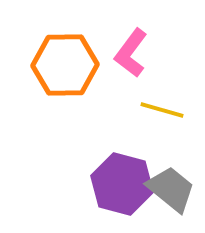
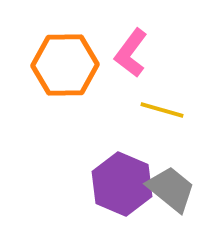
purple hexagon: rotated 8 degrees clockwise
